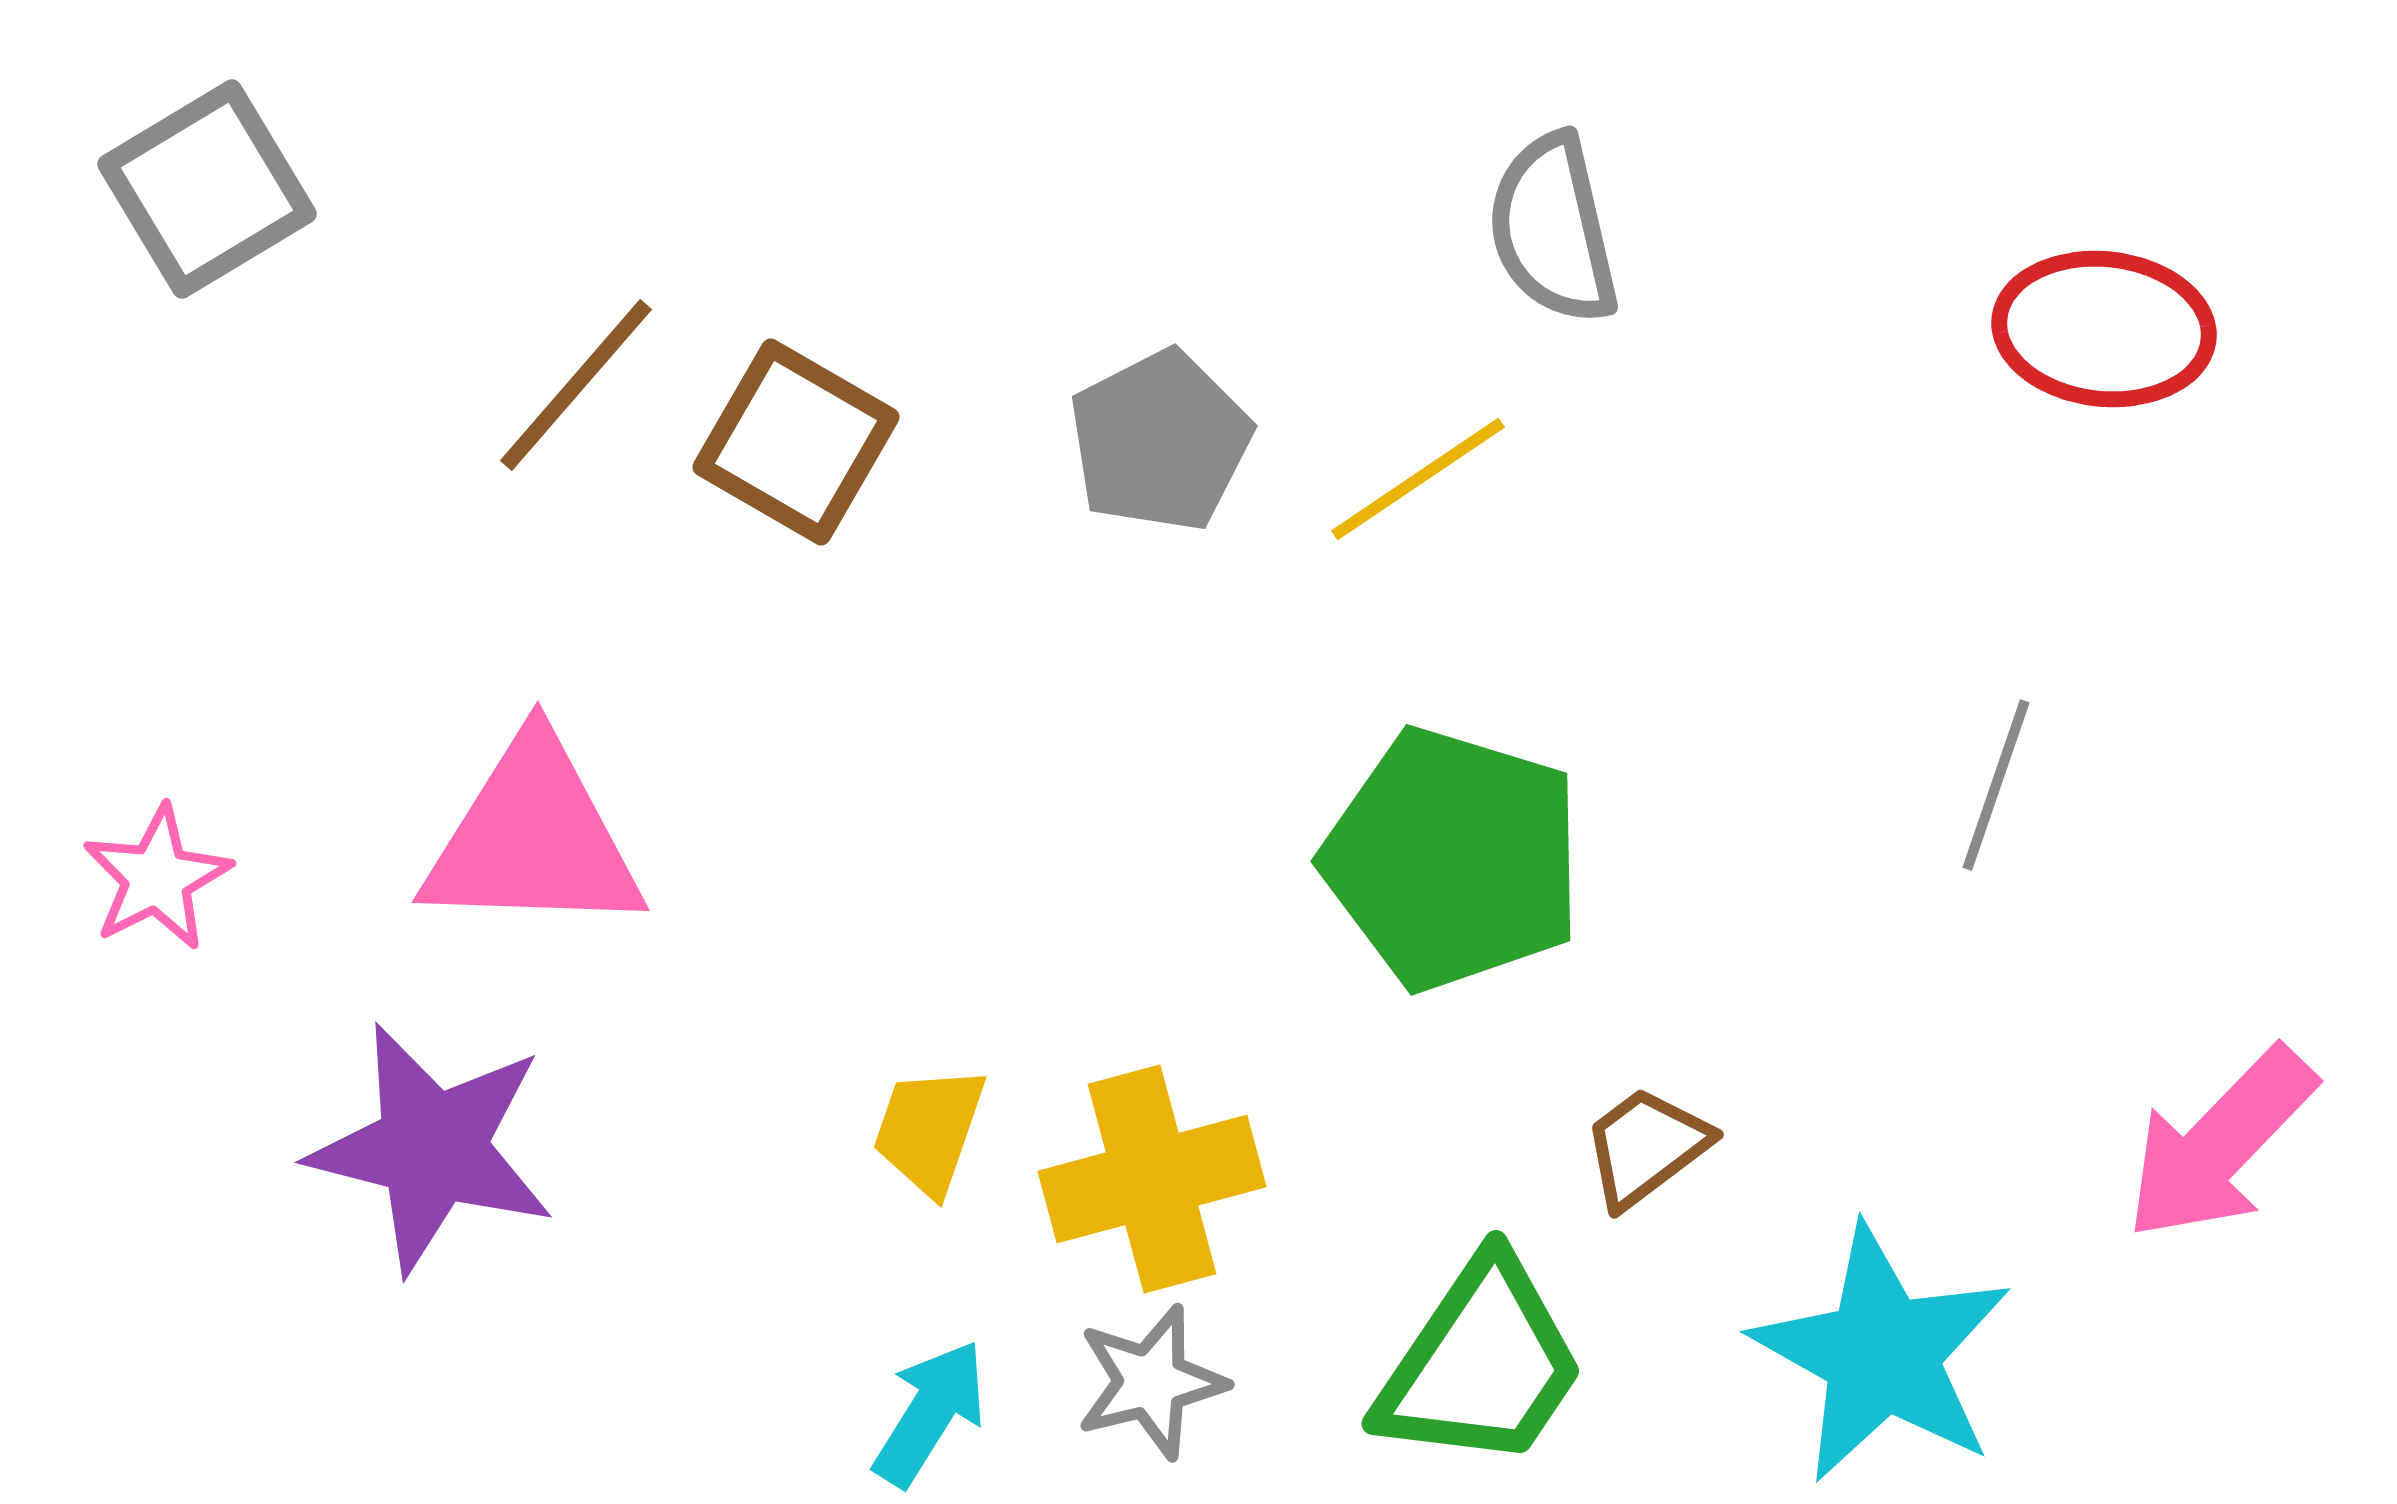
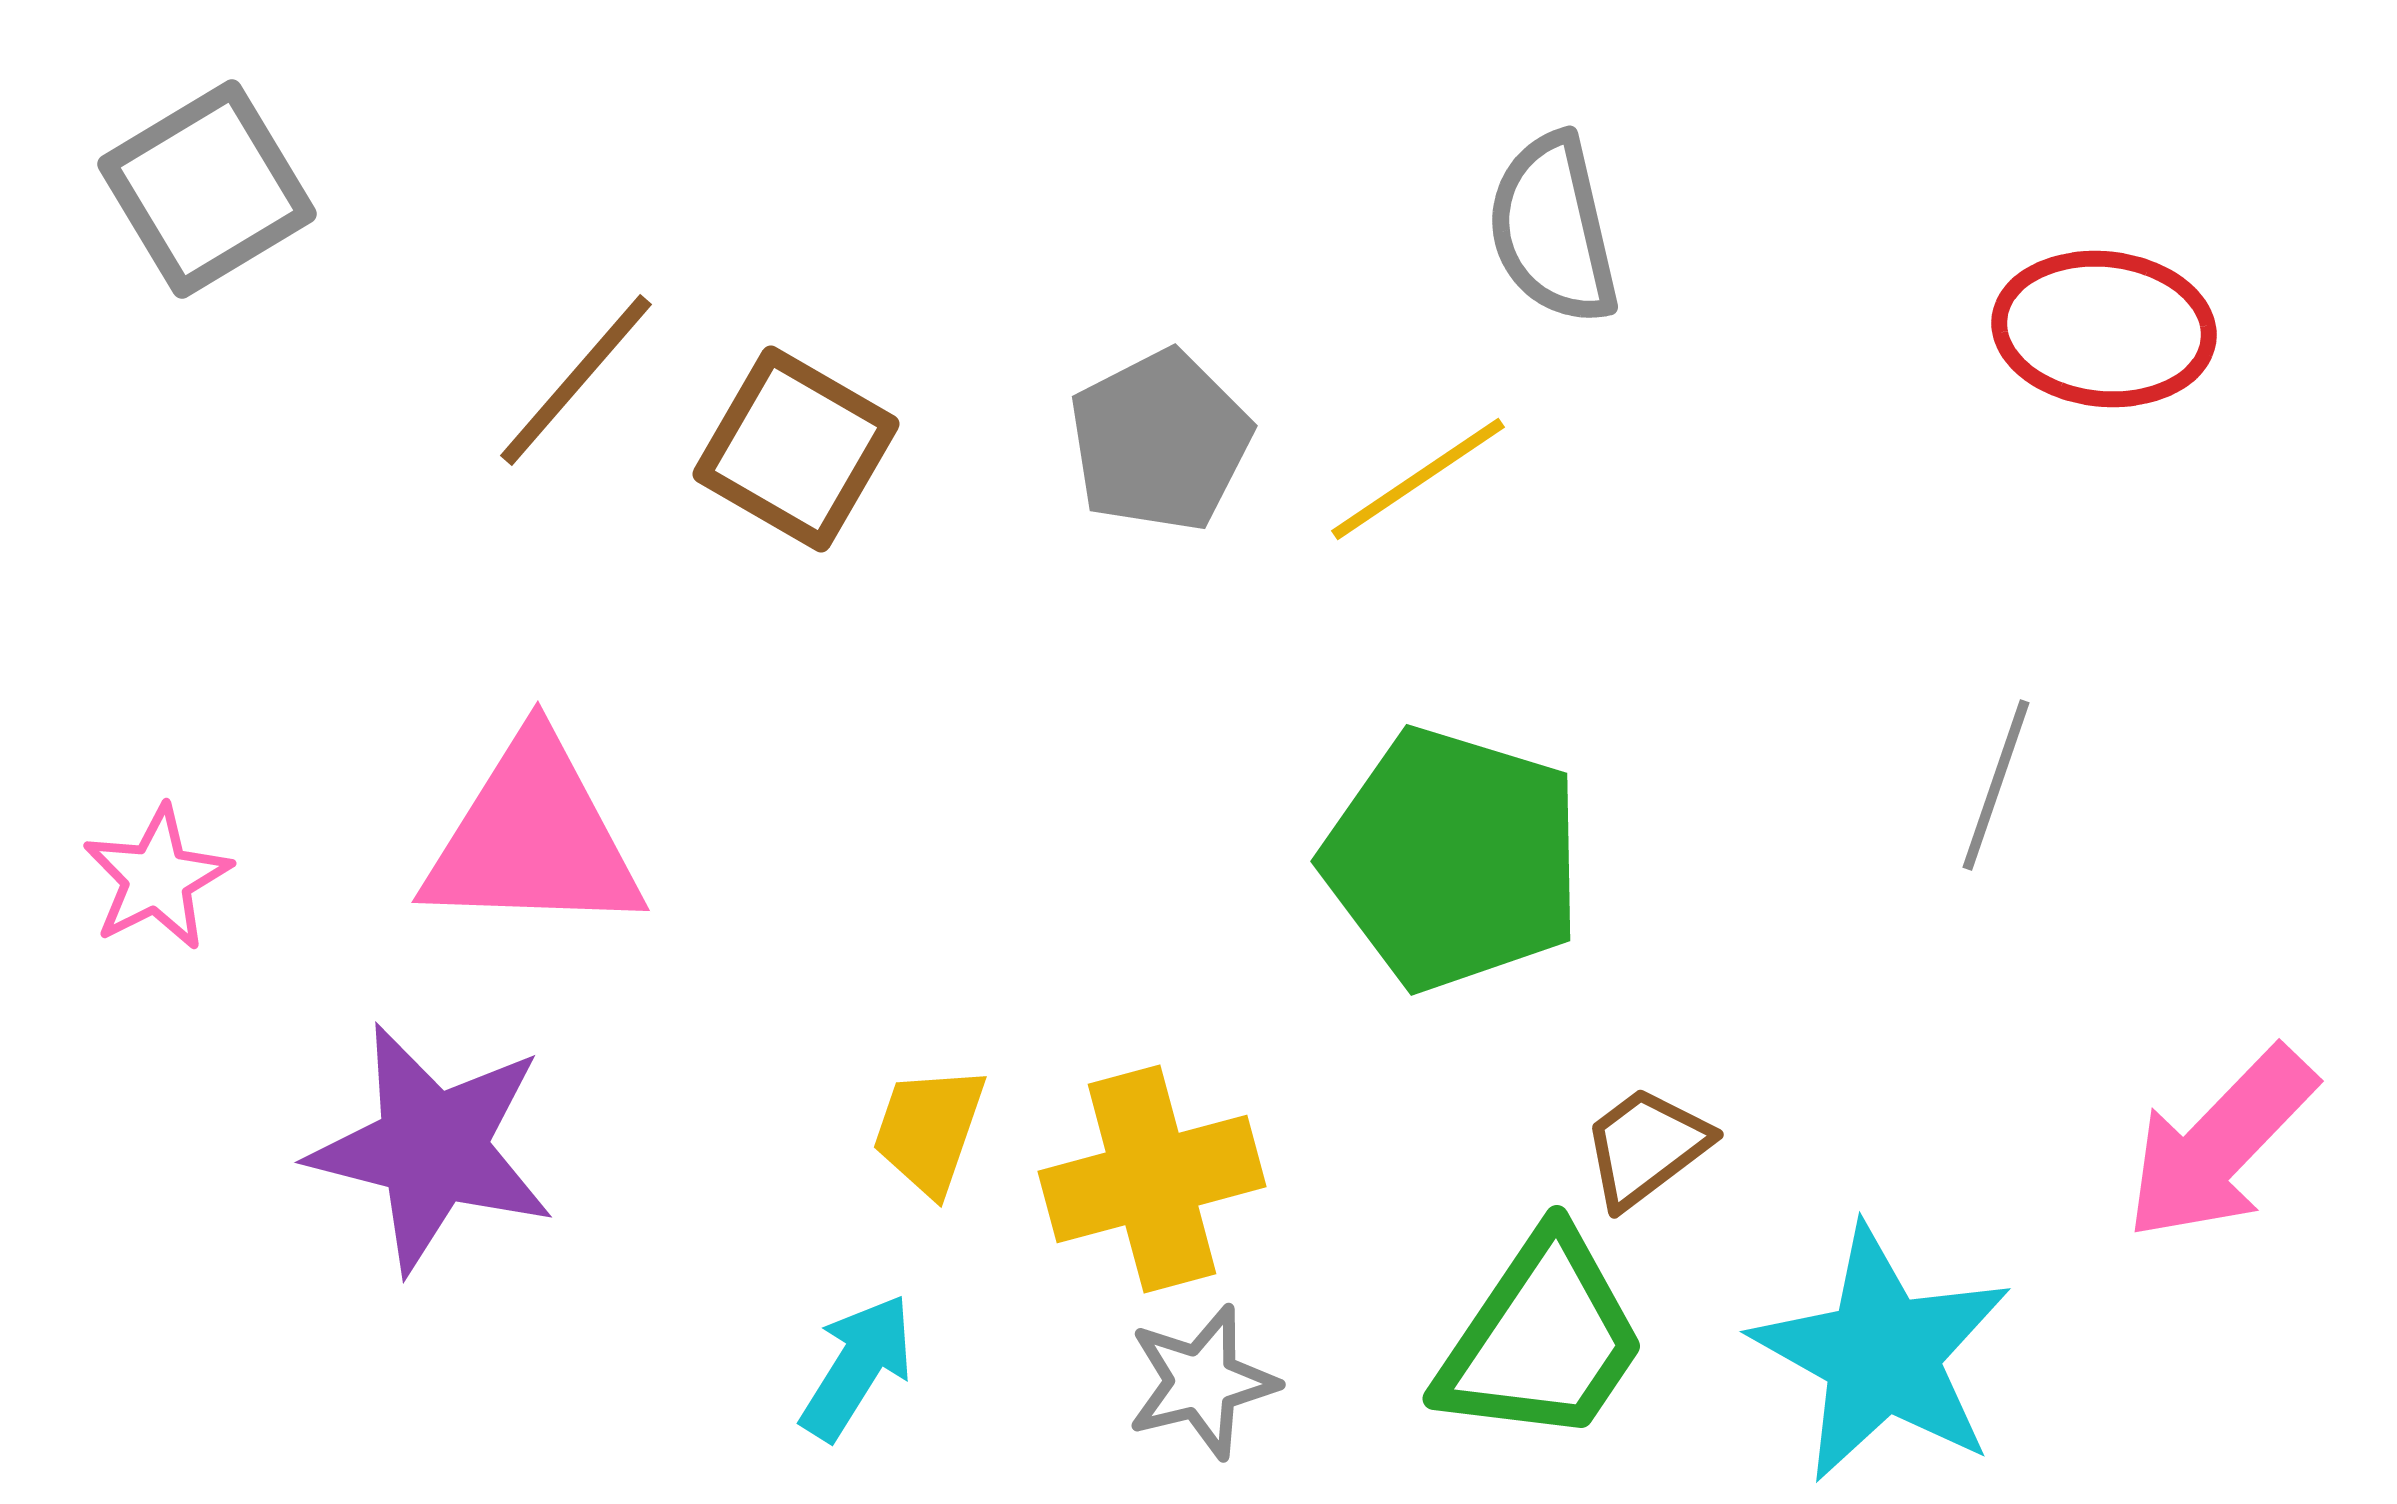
brown line: moved 5 px up
brown square: moved 7 px down
green trapezoid: moved 61 px right, 25 px up
gray star: moved 51 px right
cyan arrow: moved 73 px left, 46 px up
